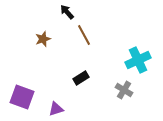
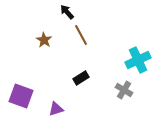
brown line: moved 3 px left
brown star: moved 1 px right, 1 px down; rotated 21 degrees counterclockwise
purple square: moved 1 px left, 1 px up
